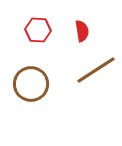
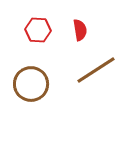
red semicircle: moved 2 px left, 1 px up
